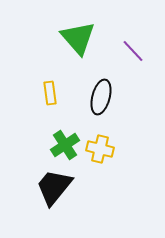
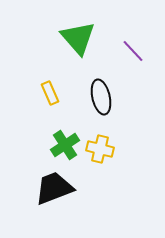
yellow rectangle: rotated 15 degrees counterclockwise
black ellipse: rotated 28 degrees counterclockwise
black trapezoid: moved 1 px down; rotated 30 degrees clockwise
